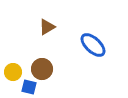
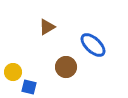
brown circle: moved 24 px right, 2 px up
